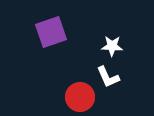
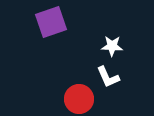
purple square: moved 10 px up
red circle: moved 1 px left, 2 px down
